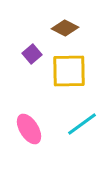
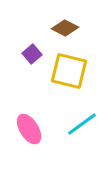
yellow square: rotated 15 degrees clockwise
